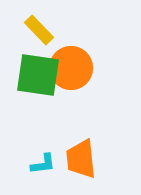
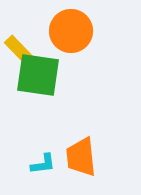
yellow rectangle: moved 20 px left, 20 px down
orange circle: moved 37 px up
orange trapezoid: moved 2 px up
